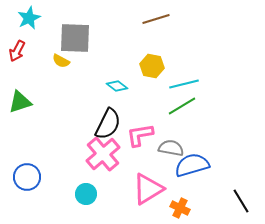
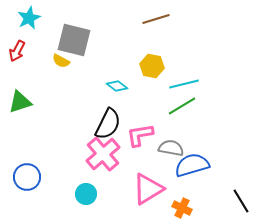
gray square: moved 1 px left, 2 px down; rotated 12 degrees clockwise
orange cross: moved 2 px right
